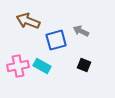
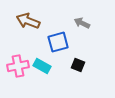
gray arrow: moved 1 px right, 8 px up
blue square: moved 2 px right, 2 px down
black square: moved 6 px left
